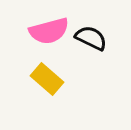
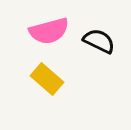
black semicircle: moved 8 px right, 3 px down
